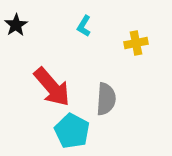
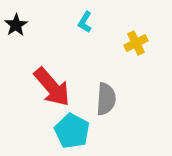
cyan L-shape: moved 1 px right, 4 px up
yellow cross: rotated 15 degrees counterclockwise
